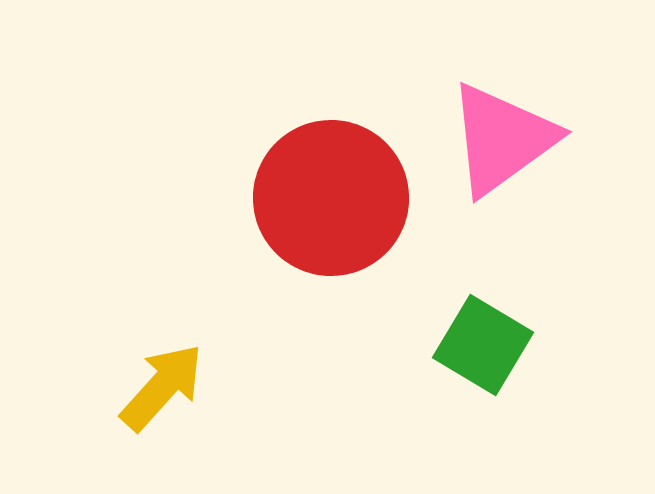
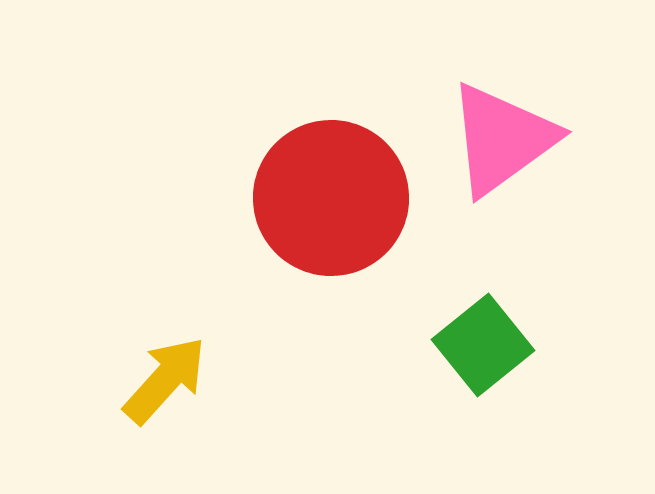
green square: rotated 20 degrees clockwise
yellow arrow: moved 3 px right, 7 px up
